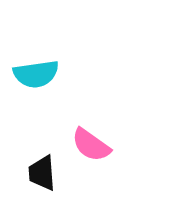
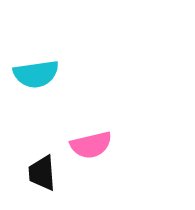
pink semicircle: rotated 48 degrees counterclockwise
